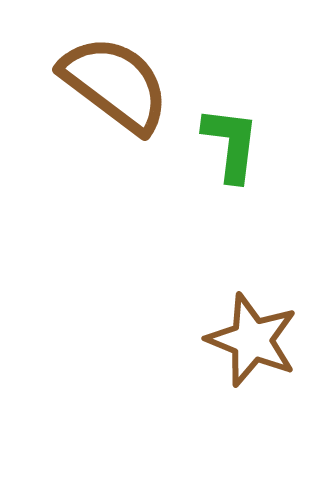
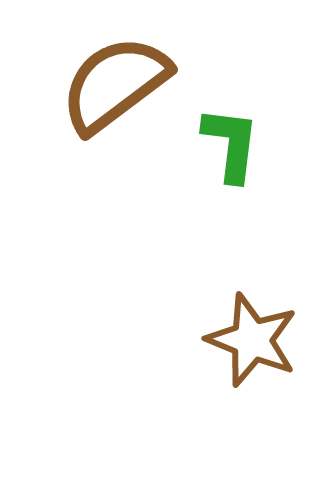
brown semicircle: rotated 74 degrees counterclockwise
